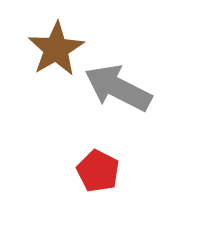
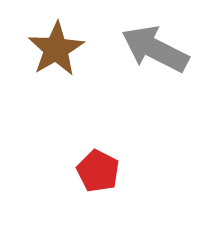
gray arrow: moved 37 px right, 39 px up
